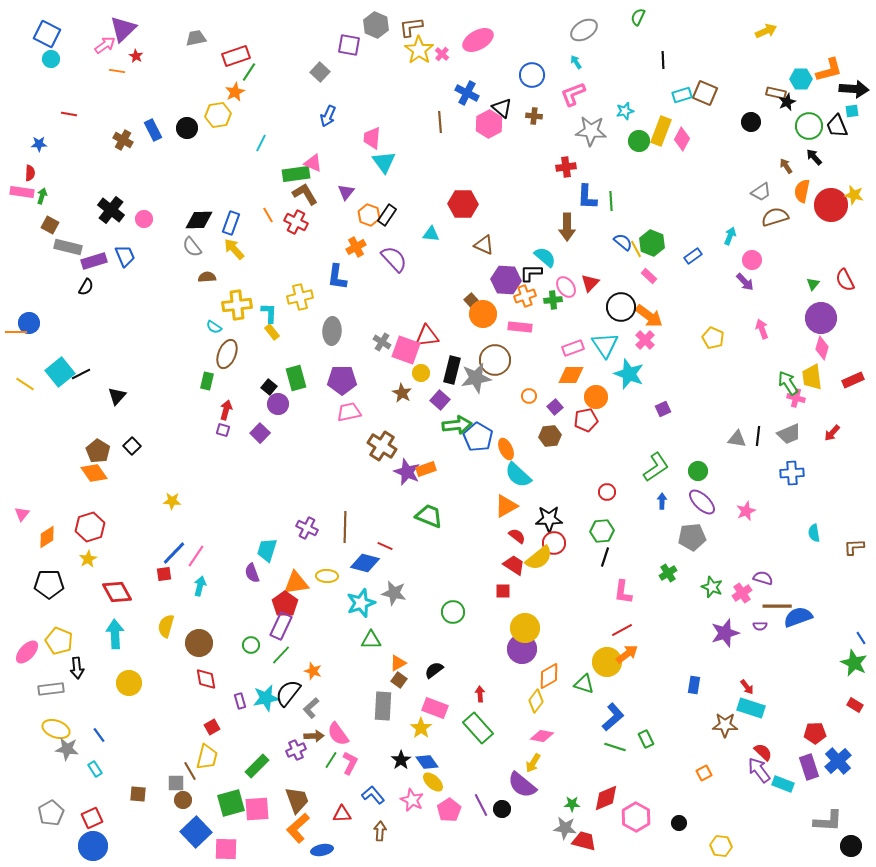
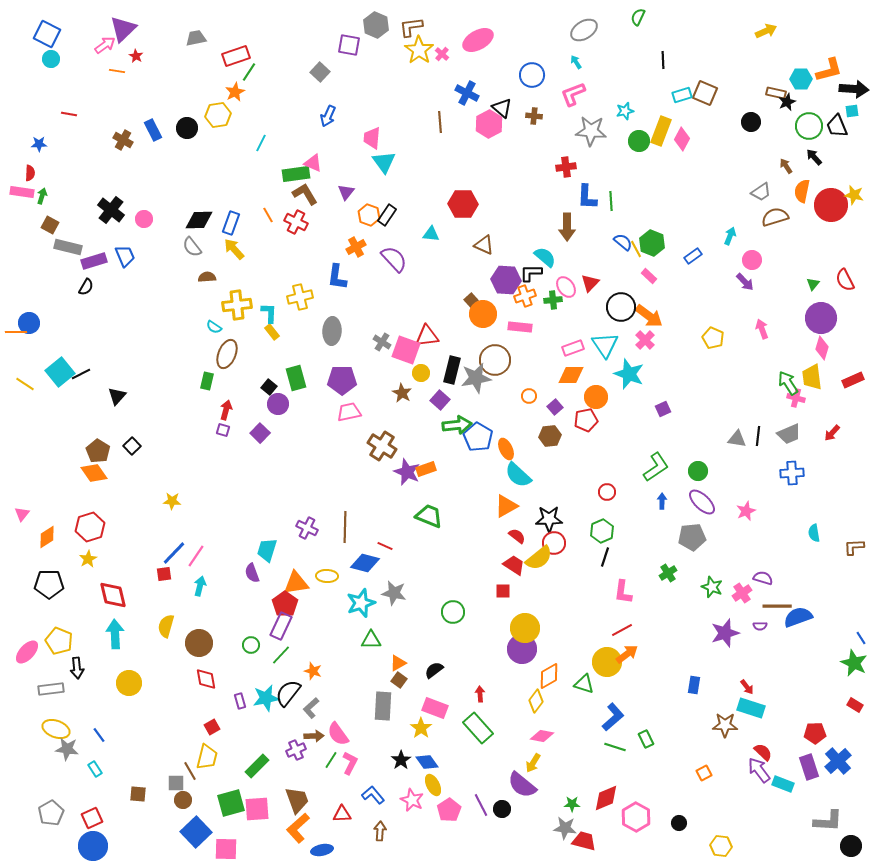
green hexagon at (602, 531): rotated 20 degrees counterclockwise
red diamond at (117, 592): moved 4 px left, 3 px down; rotated 16 degrees clockwise
yellow ellipse at (433, 782): moved 3 px down; rotated 20 degrees clockwise
